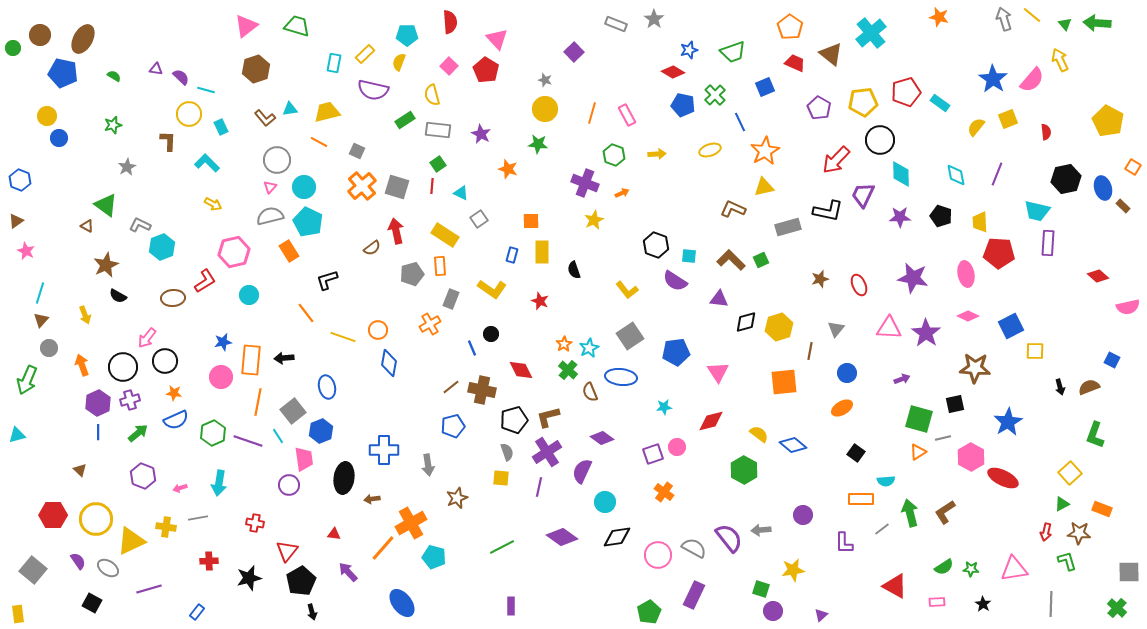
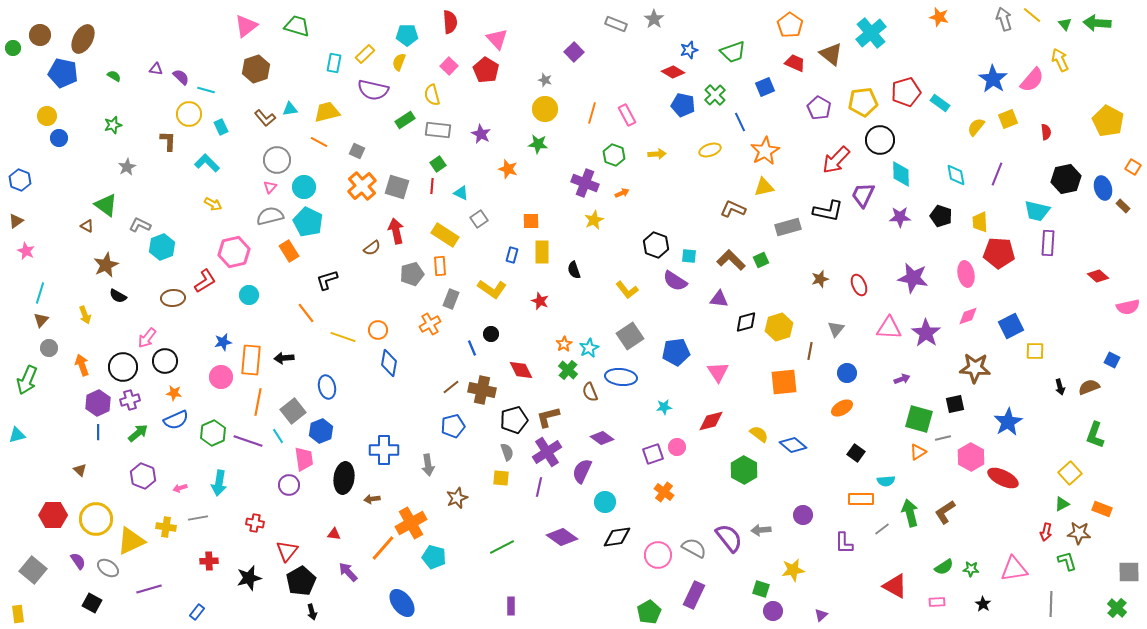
orange pentagon at (790, 27): moved 2 px up
pink diamond at (968, 316): rotated 45 degrees counterclockwise
